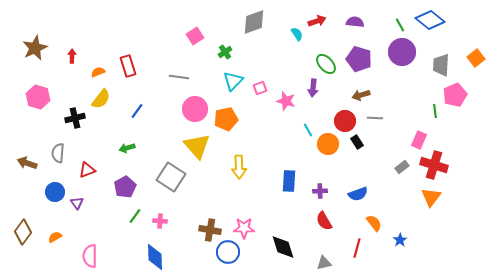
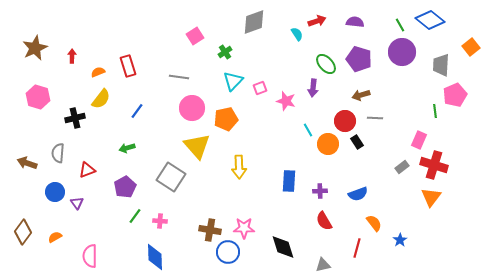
orange square at (476, 58): moved 5 px left, 11 px up
pink circle at (195, 109): moved 3 px left, 1 px up
gray triangle at (324, 263): moved 1 px left, 2 px down
